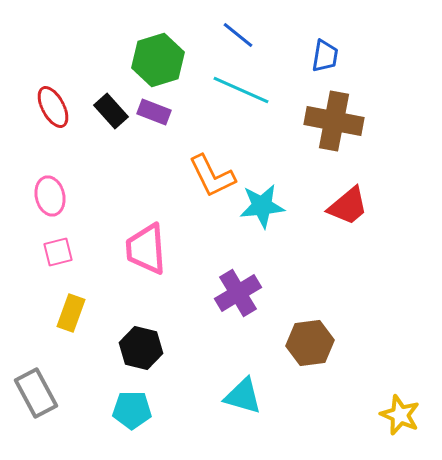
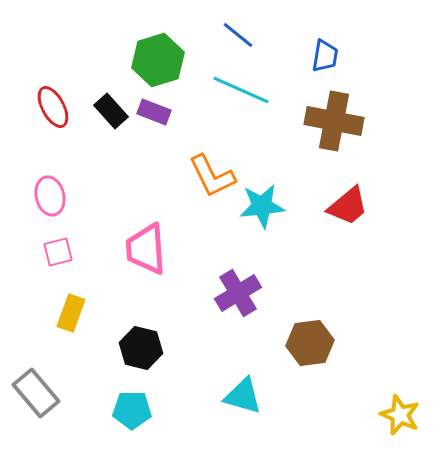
gray rectangle: rotated 12 degrees counterclockwise
